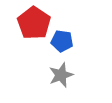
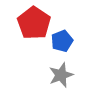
blue pentagon: rotated 30 degrees counterclockwise
